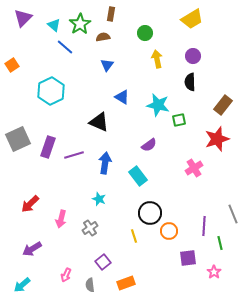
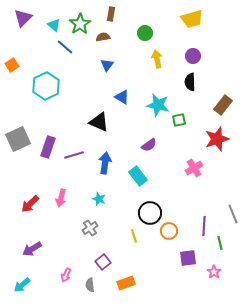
yellow trapezoid at (192, 19): rotated 15 degrees clockwise
cyan hexagon at (51, 91): moved 5 px left, 5 px up
pink arrow at (61, 219): moved 21 px up
